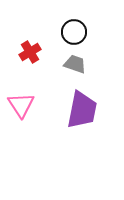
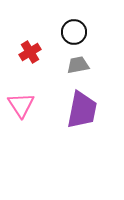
gray trapezoid: moved 3 px right, 1 px down; rotated 30 degrees counterclockwise
